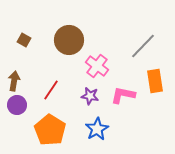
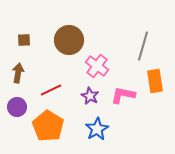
brown square: rotated 32 degrees counterclockwise
gray line: rotated 28 degrees counterclockwise
brown arrow: moved 4 px right, 8 px up
red line: rotated 30 degrees clockwise
purple star: rotated 18 degrees clockwise
purple circle: moved 2 px down
orange pentagon: moved 2 px left, 4 px up
